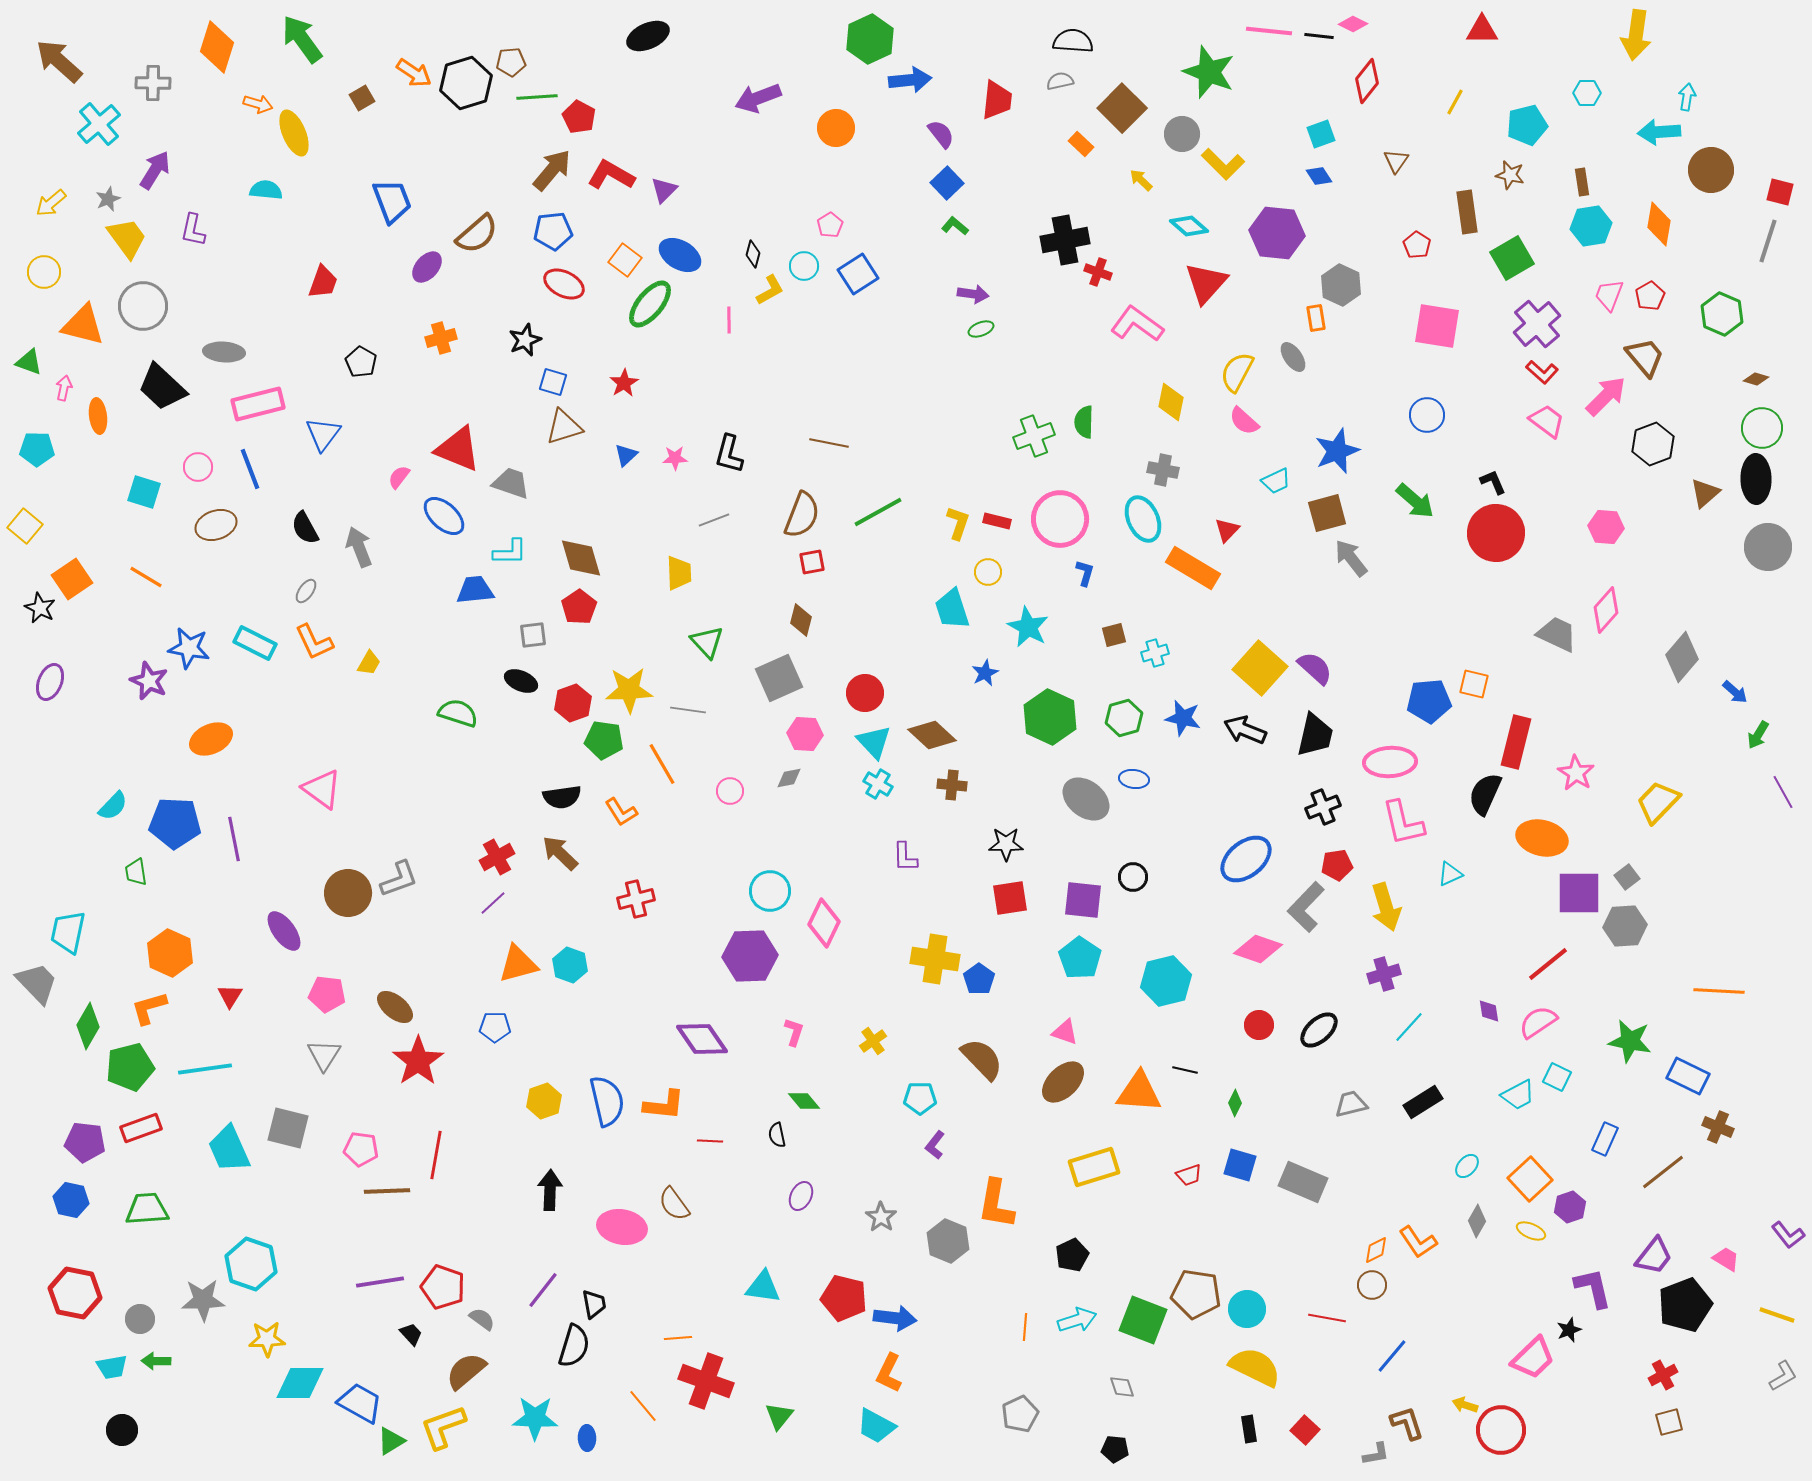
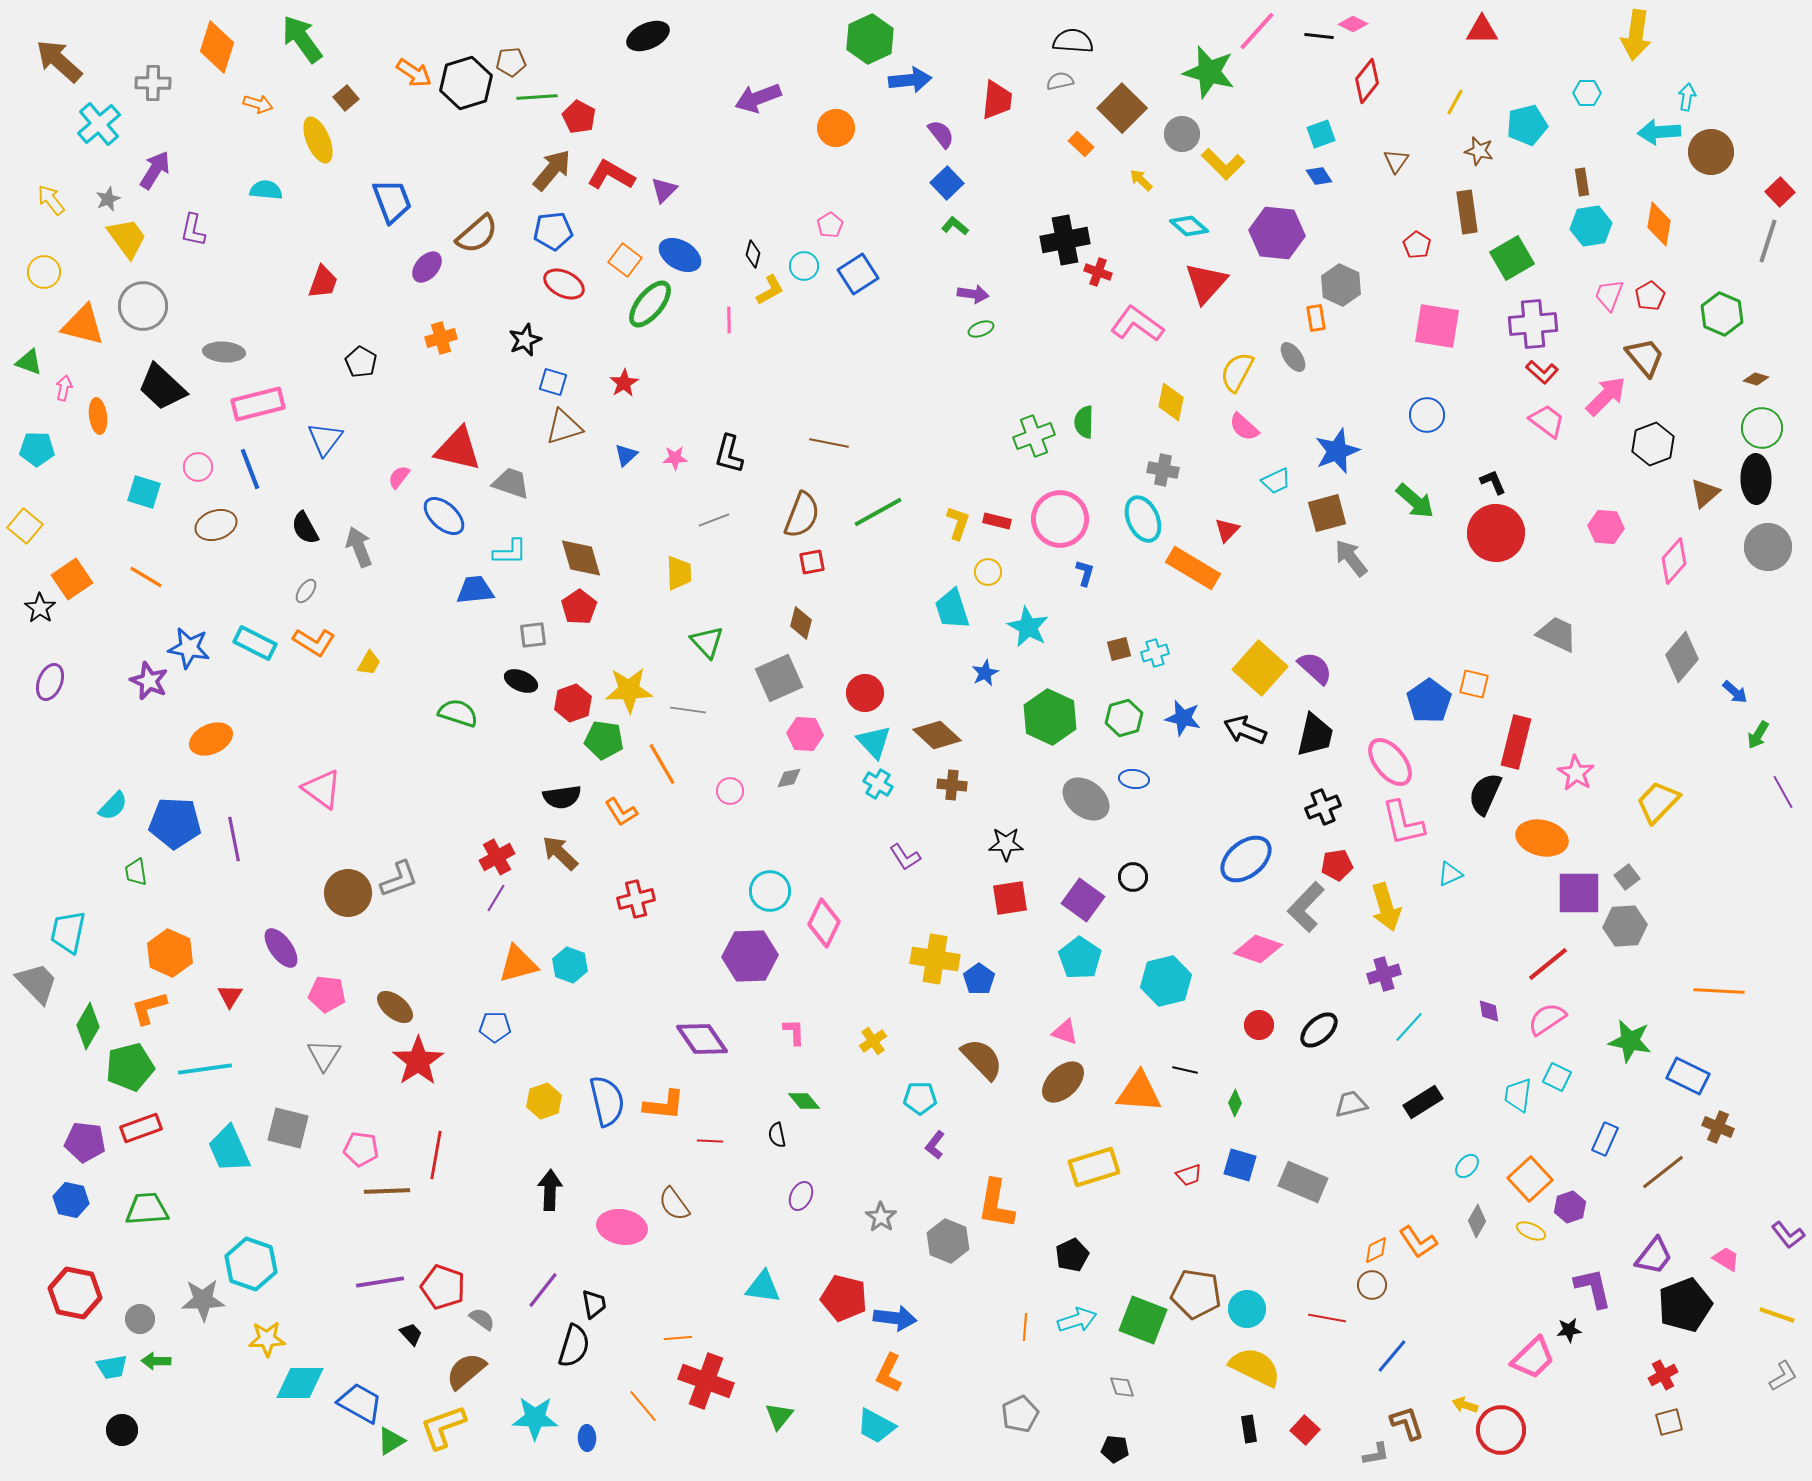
pink line at (1269, 31): moved 12 px left; rotated 54 degrees counterclockwise
green star at (1209, 72): rotated 6 degrees counterclockwise
brown square at (362, 98): moved 16 px left; rotated 10 degrees counterclockwise
yellow ellipse at (294, 133): moved 24 px right, 7 px down
brown circle at (1711, 170): moved 18 px up
brown star at (1510, 175): moved 31 px left, 24 px up
red square at (1780, 192): rotated 32 degrees clockwise
yellow arrow at (51, 203): moved 3 px up; rotated 92 degrees clockwise
purple cross at (1537, 324): moved 4 px left; rotated 36 degrees clockwise
pink semicircle at (1244, 421): moved 6 px down
blue triangle at (323, 434): moved 2 px right, 5 px down
red triangle at (458, 449): rotated 9 degrees counterclockwise
black star at (40, 608): rotated 8 degrees clockwise
pink diamond at (1606, 610): moved 68 px right, 49 px up
brown diamond at (801, 620): moved 3 px down
brown square at (1114, 635): moved 5 px right, 14 px down
orange L-shape at (314, 642): rotated 33 degrees counterclockwise
blue pentagon at (1429, 701): rotated 30 degrees counterclockwise
brown diamond at (932, 735): moved 5 px right
pink ellipse at (1390, 762): rotated 54 degrees clockwise
purple L-shape at (905, 857): rotated 32 degrees counterclockwise
purple square at (1083, 900): rotated 30 degrees clockwise
purple line at (493, 903): moved 3 px right, 5 px up; rotated 16 degrees counterclockwise
purple ellipse at (284, 931): moved 3 px left, 17 px down
pink semicircle at (1538, 1022): moved 9 px right, 3 px up
pink L-shape at (794, 1032): rotated 20 degrees counterclockwise
cyan trapezoid at (1518, 1095): rotated 126 degrees clockwise
black star at (1569, 1330): rotated 15 degrees clockwise
